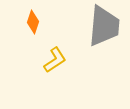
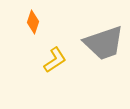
gray trapezoid: moved 17 px down; rotated 66 degrees clockwise
